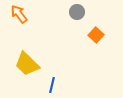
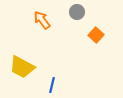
orange arrow: moved 23 px right, 6 px down
yellow trapezoid: moved 5 px left, 3 px down; rotated 16 degrees counterclockwise
